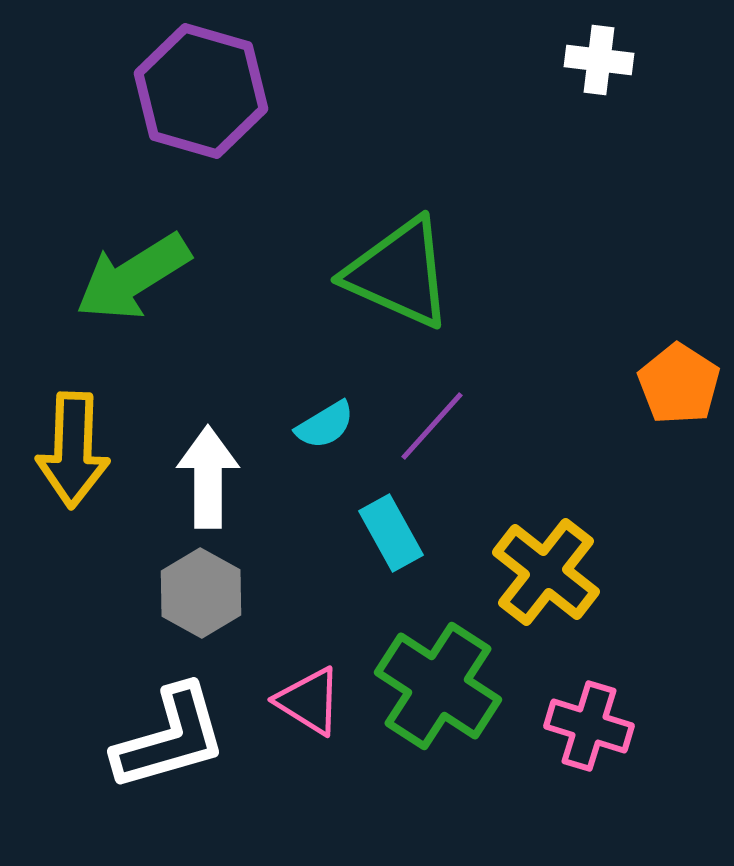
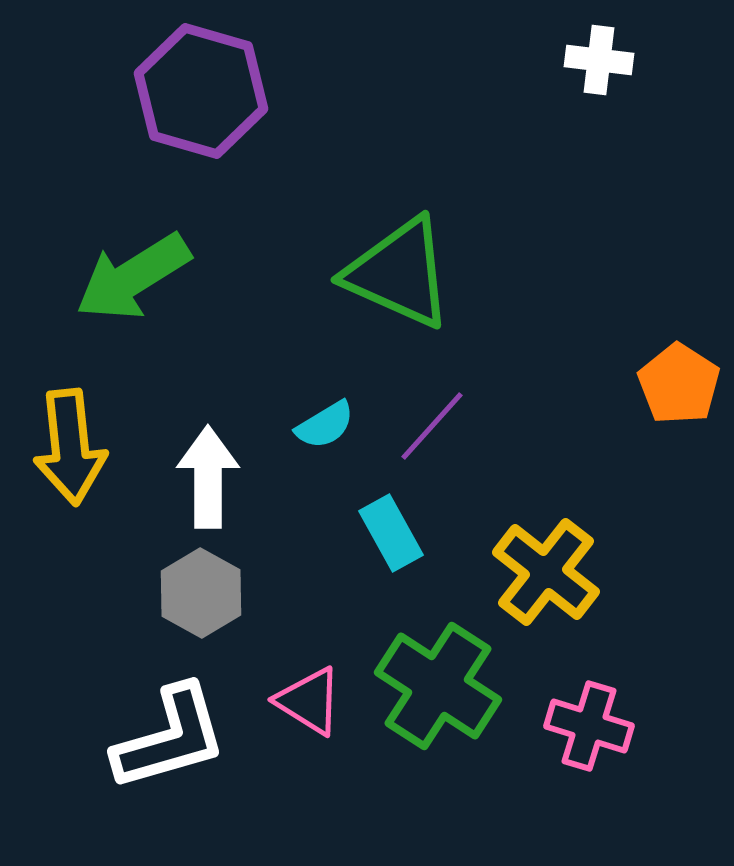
yellow arrow: moved 3 px left, 3 px up; rotated 8 degrees counterclockwise
